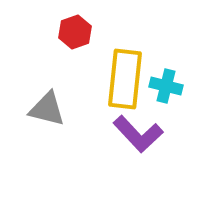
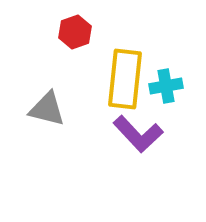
cyan cross: rotated 24 degrees counterclockwise
